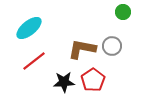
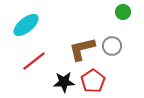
cyan ellipse: moved 3 px left, 3 px up
brown L-shape: rotated 24 degrees counterclockwise
red pentagon: moved 1 px down
